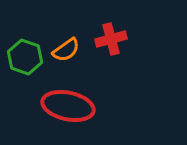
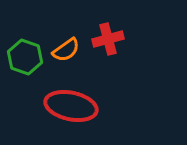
red cross: moved 3 px left
red ellipse: moved 3 px right
